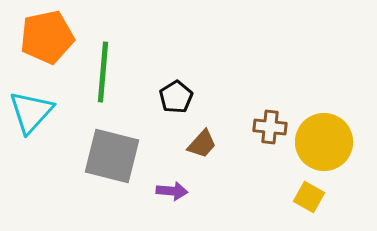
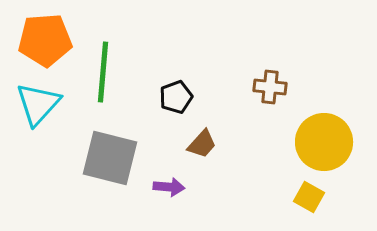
orange pentagon: moved 2 px left, 3 px down; rotated 8 degrees clockwise
black pentagon: rotated 12 degrees clockwise
cyan triangle: moved 7 px right, 8 px up
brown cross: moved 40 px up
gray square: moved 2 px left, 2 px down
purple arrow: moved 3 px left, 4 px up
